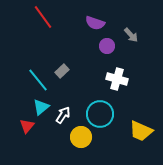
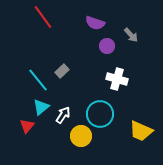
yellow circle: moved 1 px up
